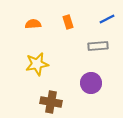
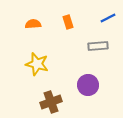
blue line: moved 1 px right, 1 px up
yellow star: rotated 25 degrees clockwise
purple circle: moved 3 px left, 2 px down
brown cross: rotated 30 degrees counterclockwise
